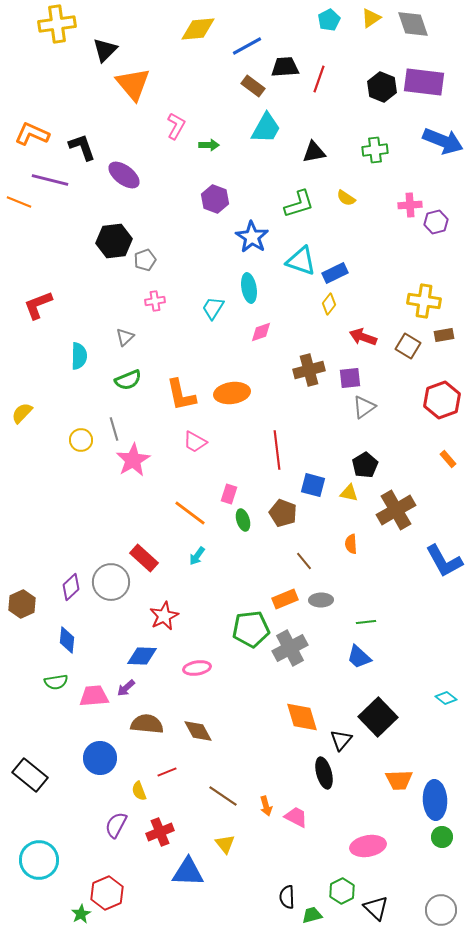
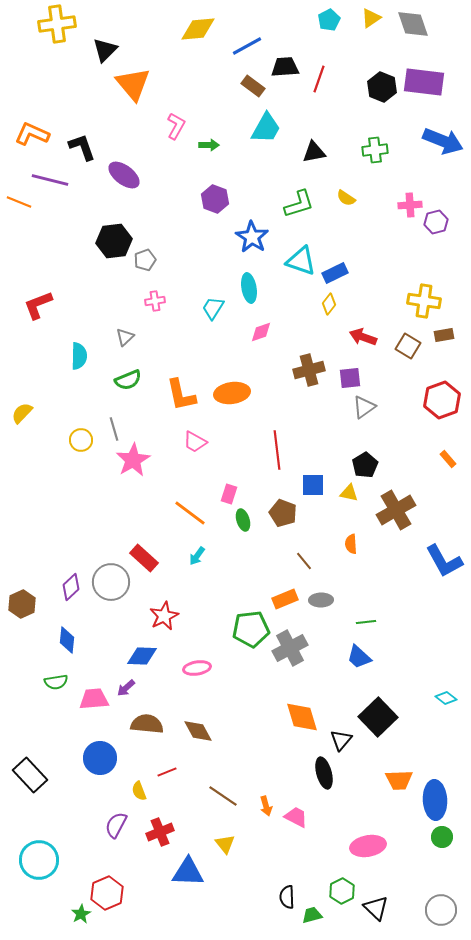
blue square at (313, 485): rotated 15 degrees counterclockwise
pink trapezoid at (94, 696): moved 3 px down
black rectangle at (30, 775): rotated 8 degrees clockwise
